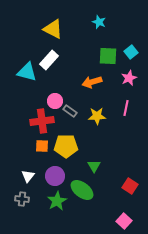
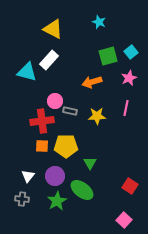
green square: rotated 18 degrees counterclockwise
gray rectangle: rotated 24 degrees counterclockwise
green triangle: moved 4 px left, 3 px up
pink square: moved 1 px up
